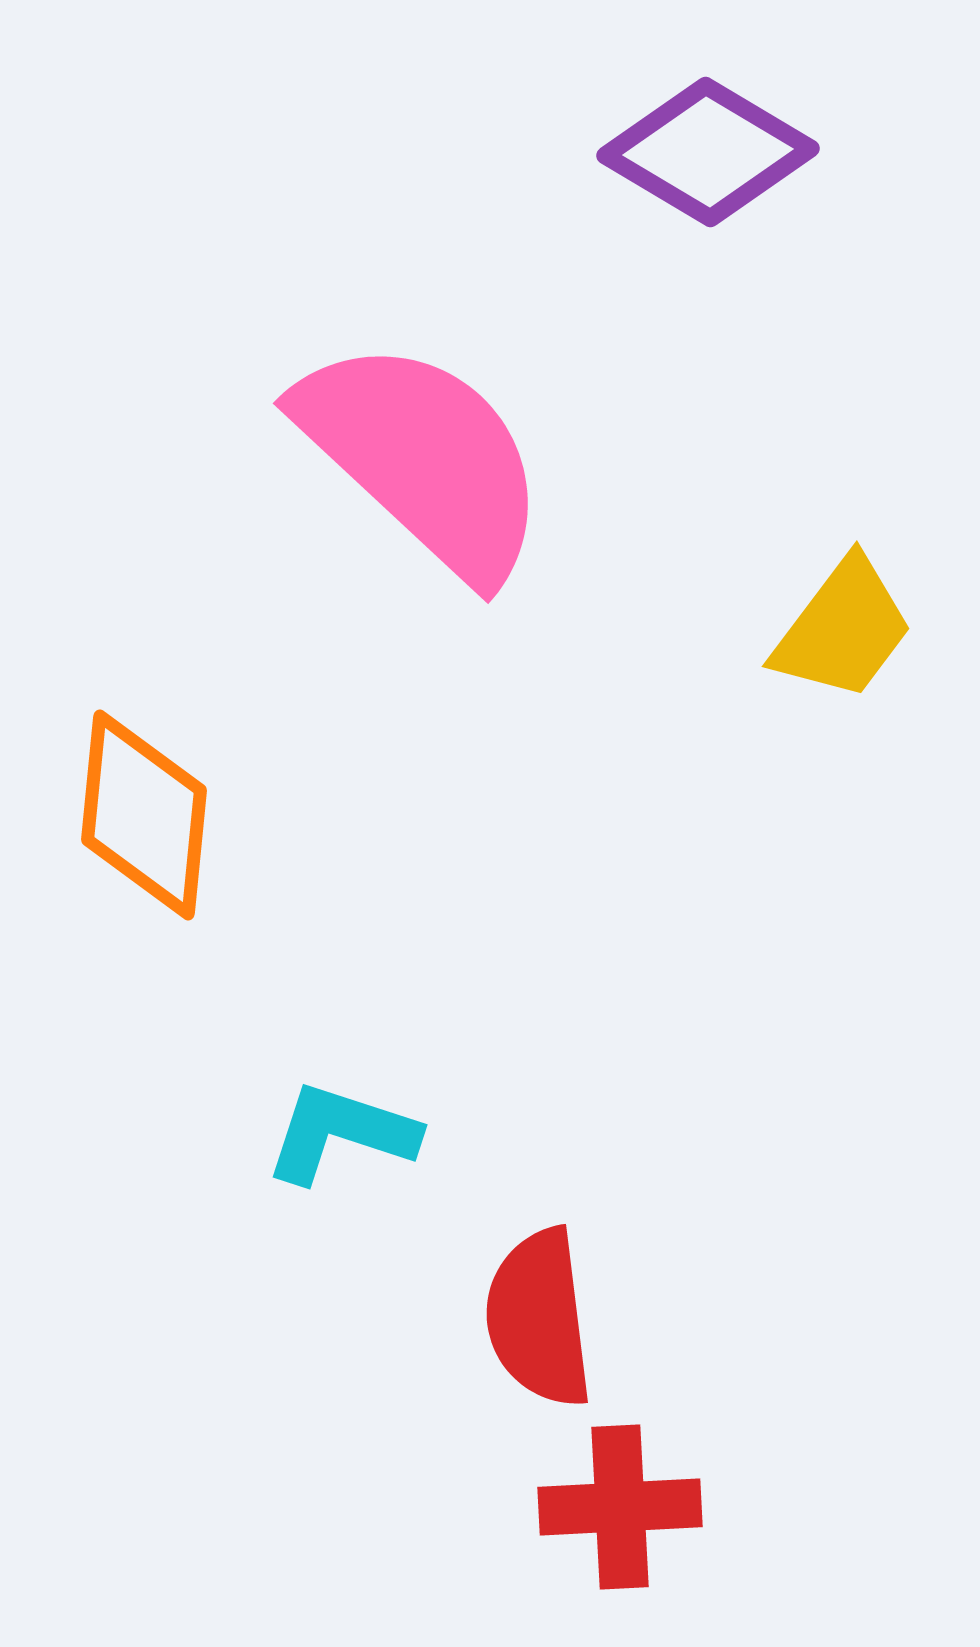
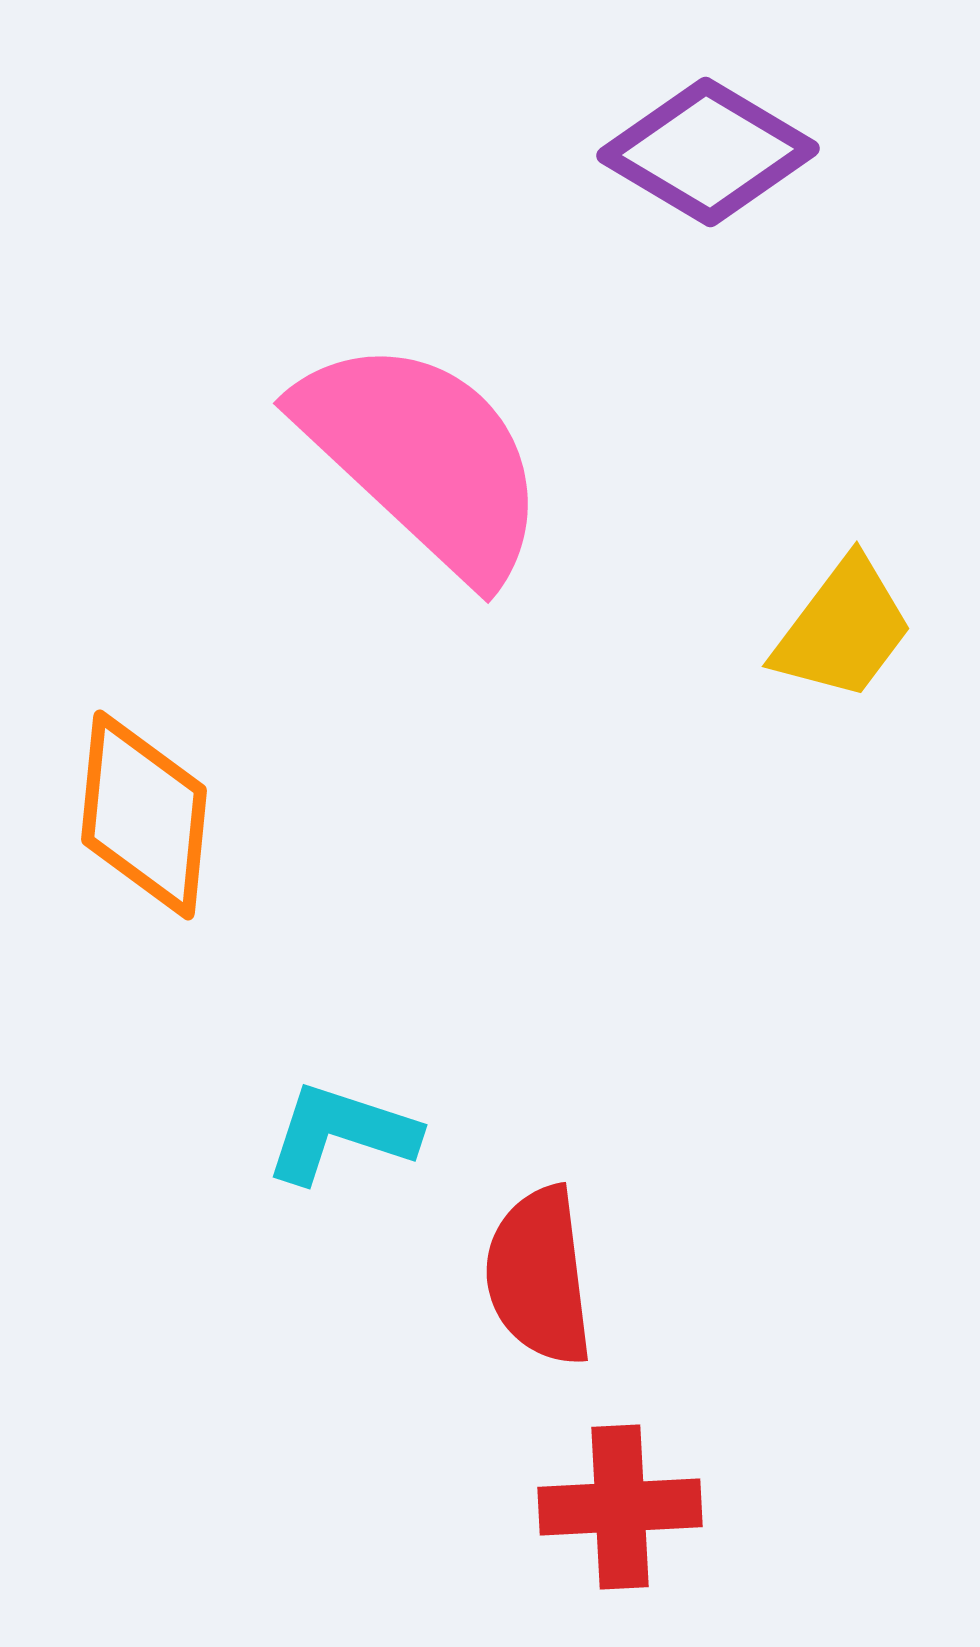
red semicircle: moved 42 px up
